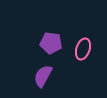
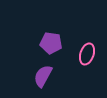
pink ellipse: moved 4 px right, 5 px down
